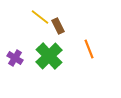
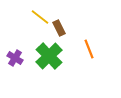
brown rectangle: moved 1 px right, 2 px down
